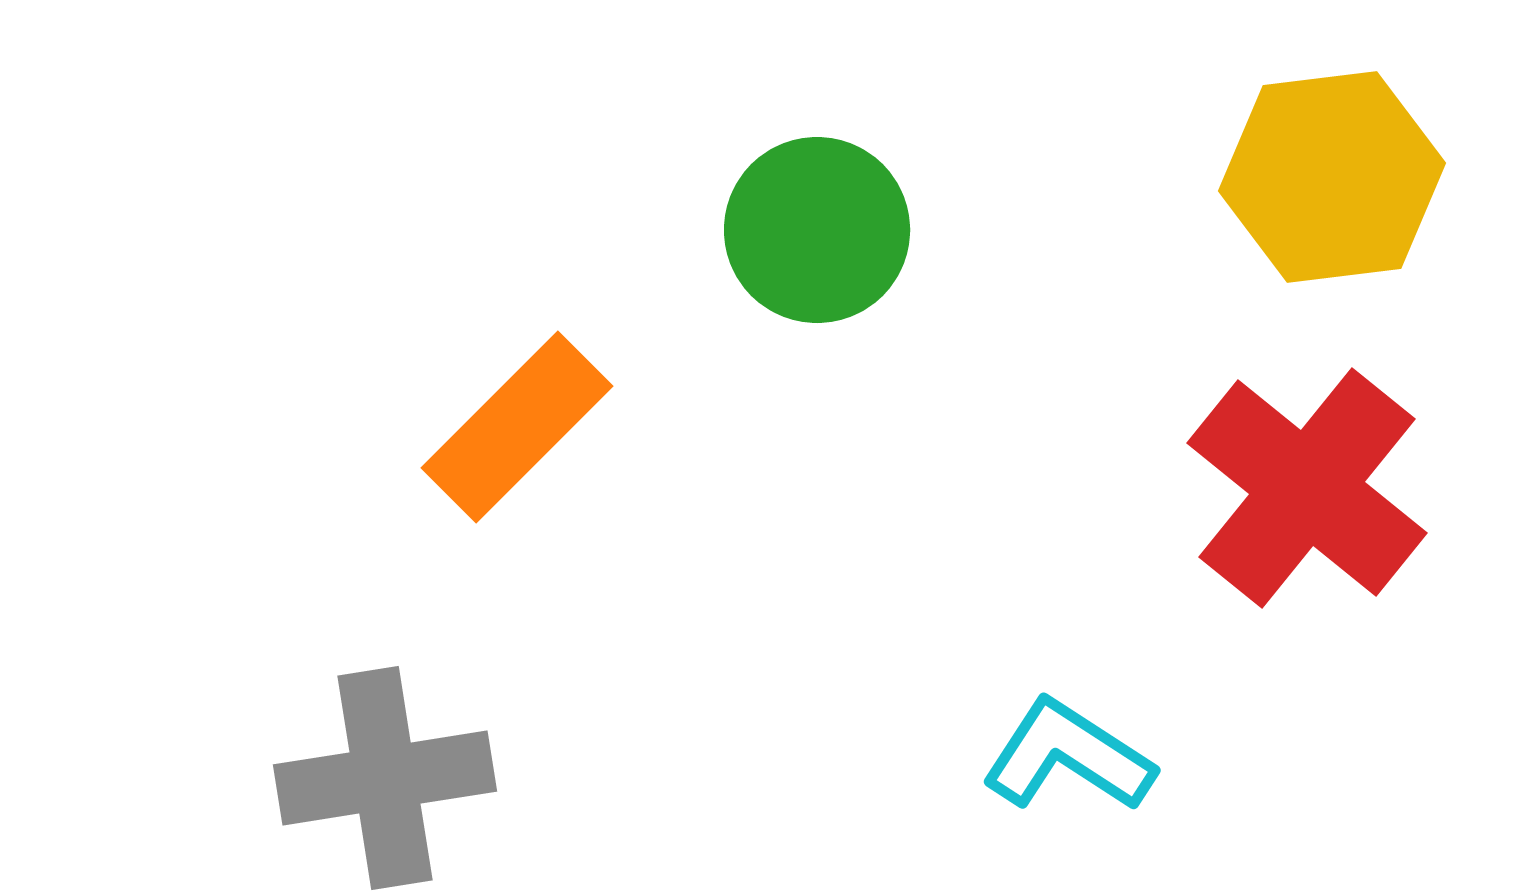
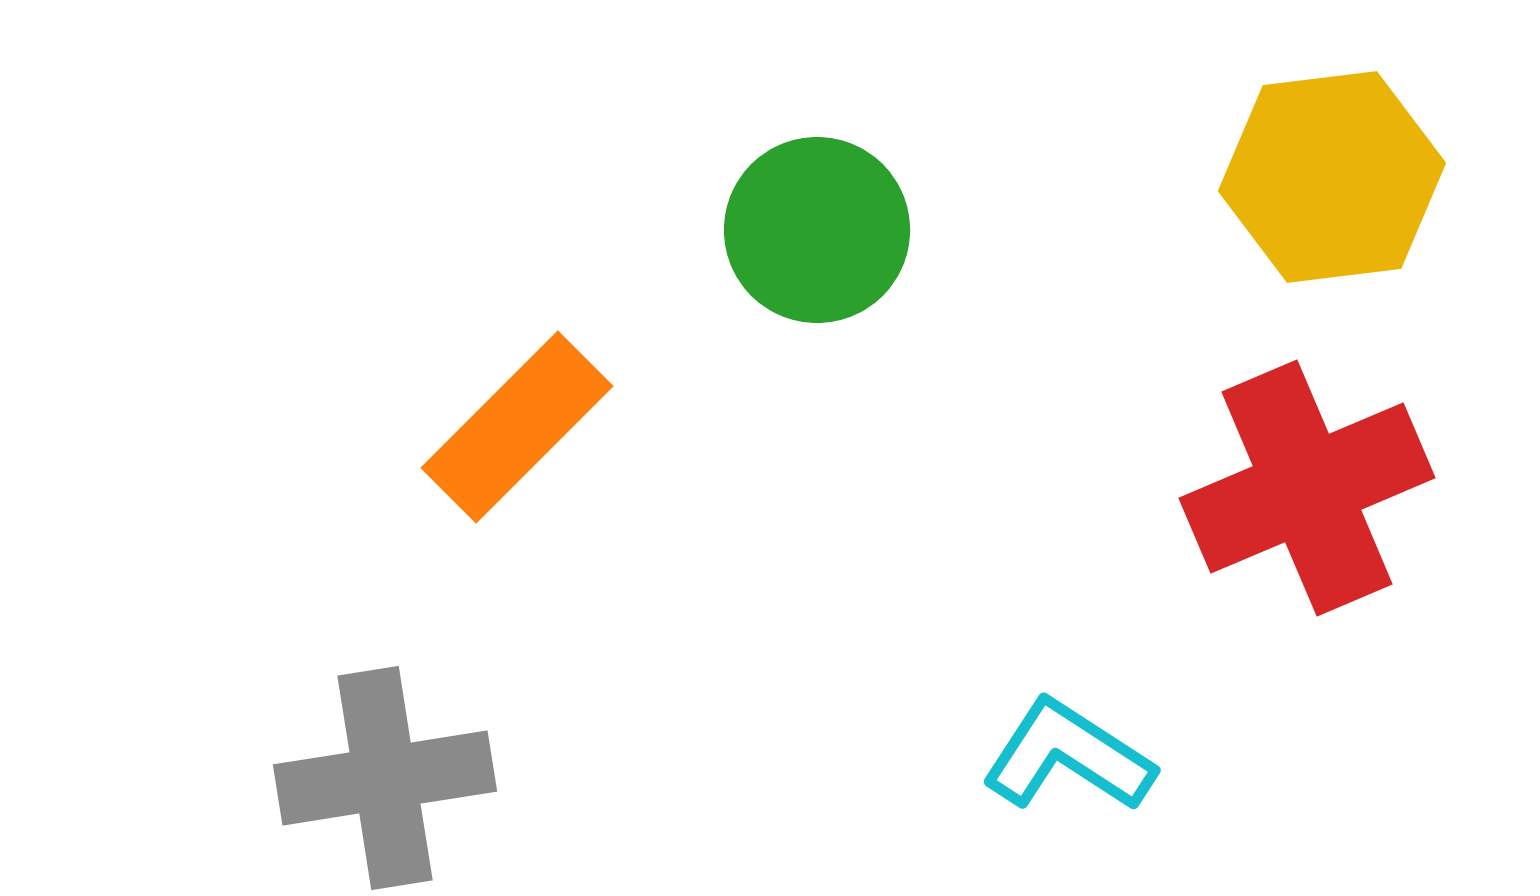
red cross: rotated 28 degrees clockwise
